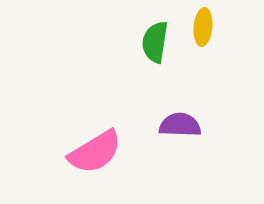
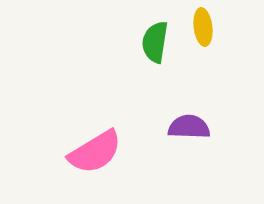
yellow ellipse: rotated 12 degrees counterclockwise
purple semicircle: moved 9 px right, 2 px down
